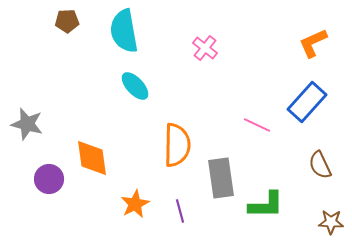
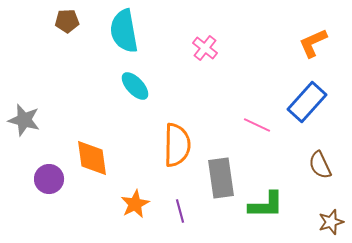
gray star: moved 3 px left, 4 px up
brown star: rotated 20 degrees counterclockwise
